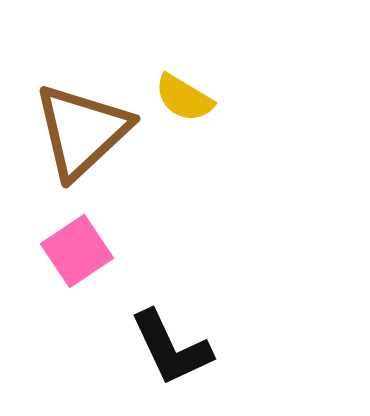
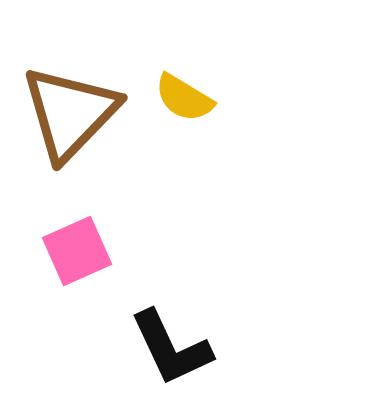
brown triangle: moved 12 px left, 18 px up; rotated 3 degrees counterclockwise
pink square: rotated 10 degrees clockwise
